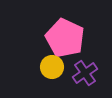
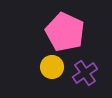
pink pentagon: moved 6 px up
